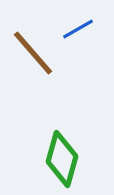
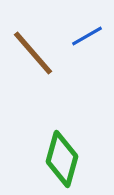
blue line: moved 9 px right, 7 px down
